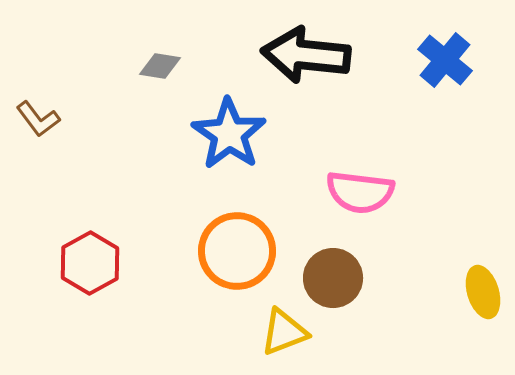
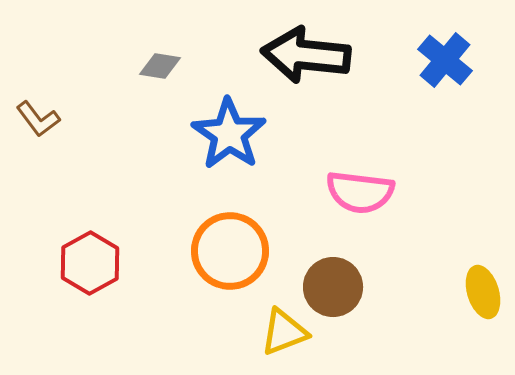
orange circle: moved 7 px left
brown circle: moved 9 px down
